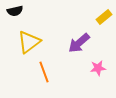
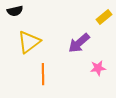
orange line: moved 1 px left, 2 px down; rotated 20 degrees clockwise
